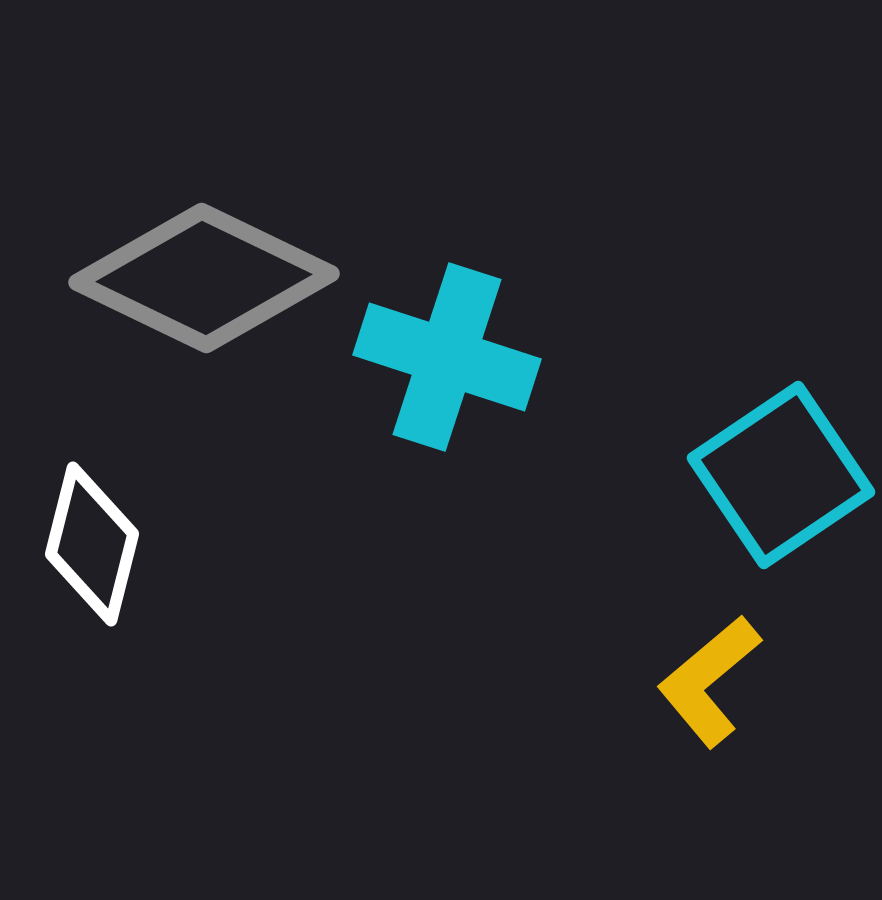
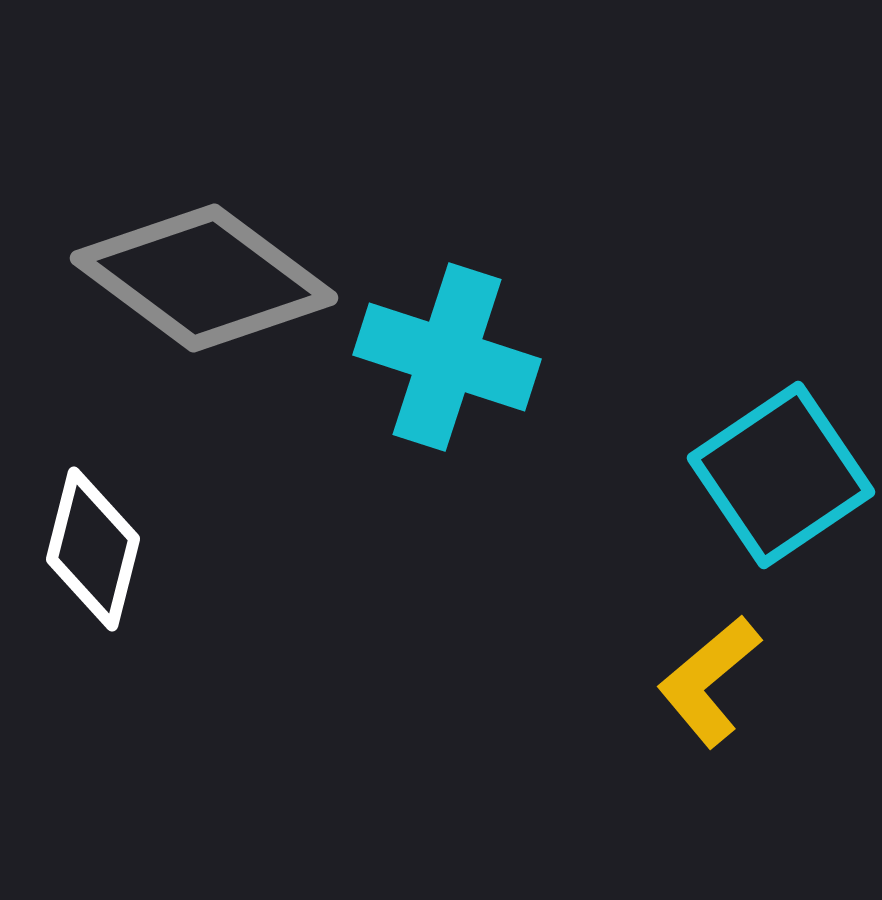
gray diamond: rotated 11 degrees clockwise
white diamond: moved 1 px right, 5 px down
